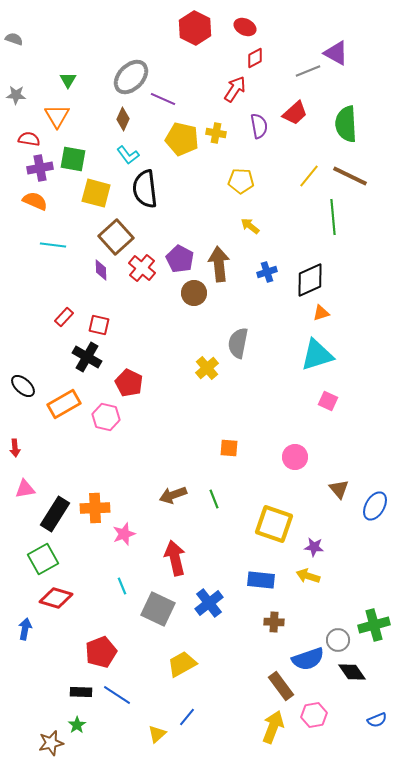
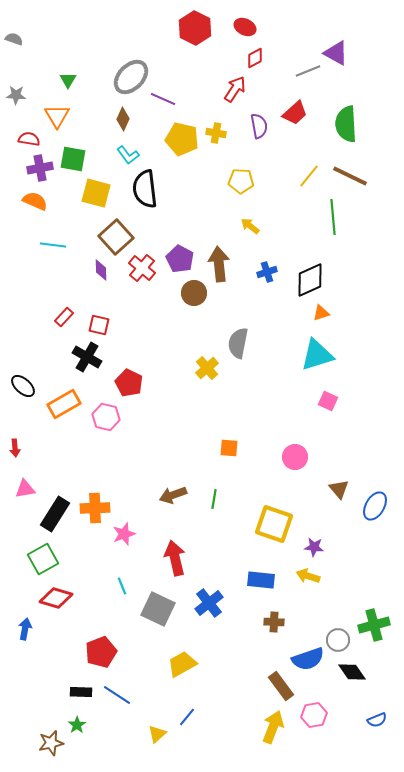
green line at (214, 499): rotated 30 degrees clockwise
